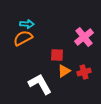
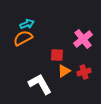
cyan arrow: rotated 24 degrees counterclockwise
pink cross: moved 1 px left, 2 px down
